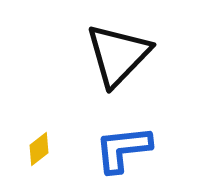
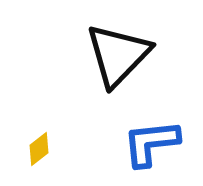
blue L-shape: moved 28 px right, 6 px up
